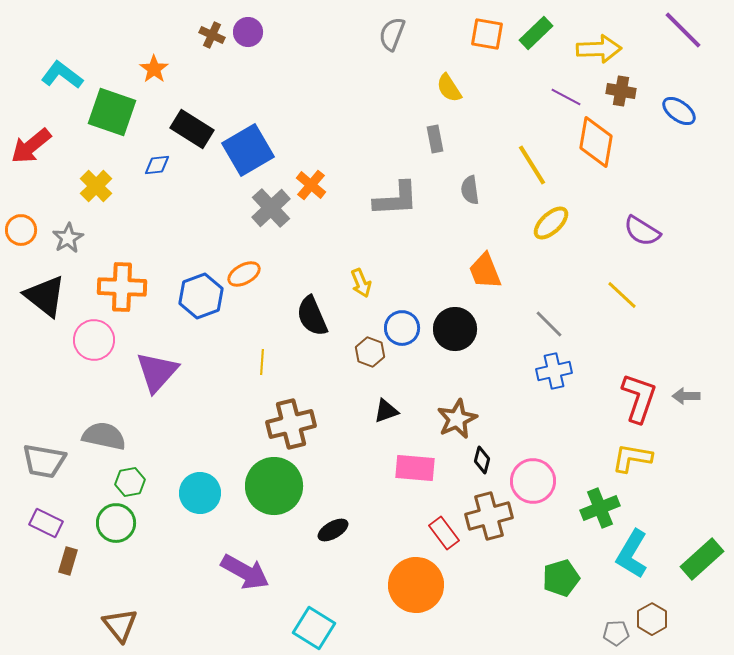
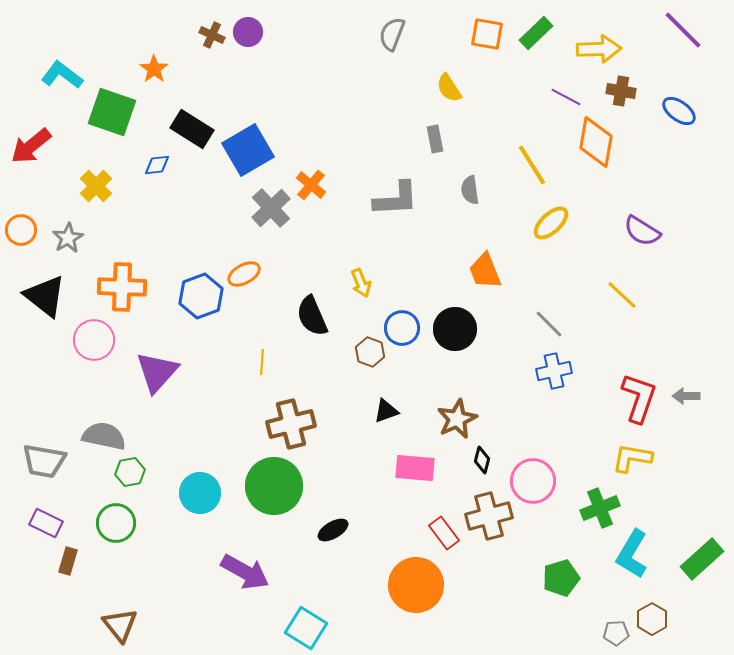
green hexagon at (130, 482): moved 10 px up
cyan square at (314, 628): moved 8 px left
